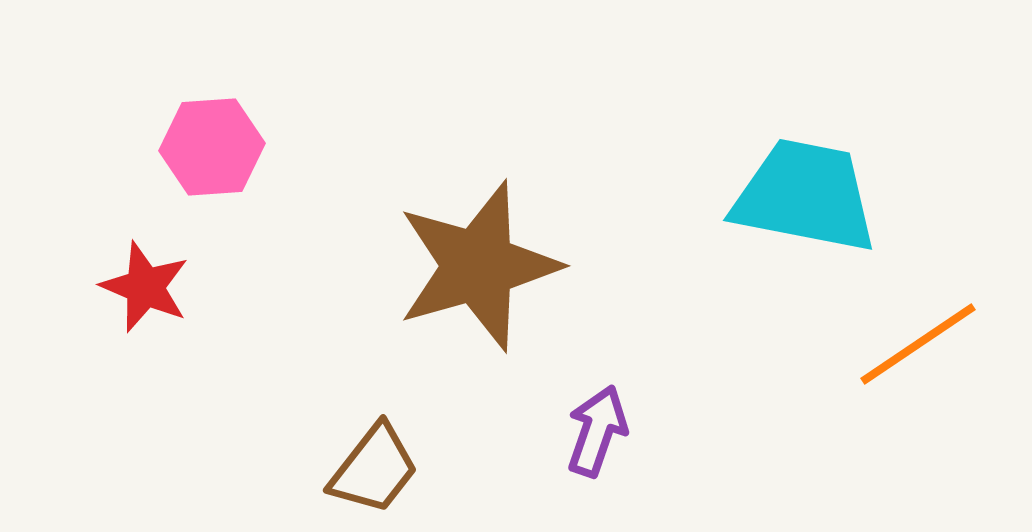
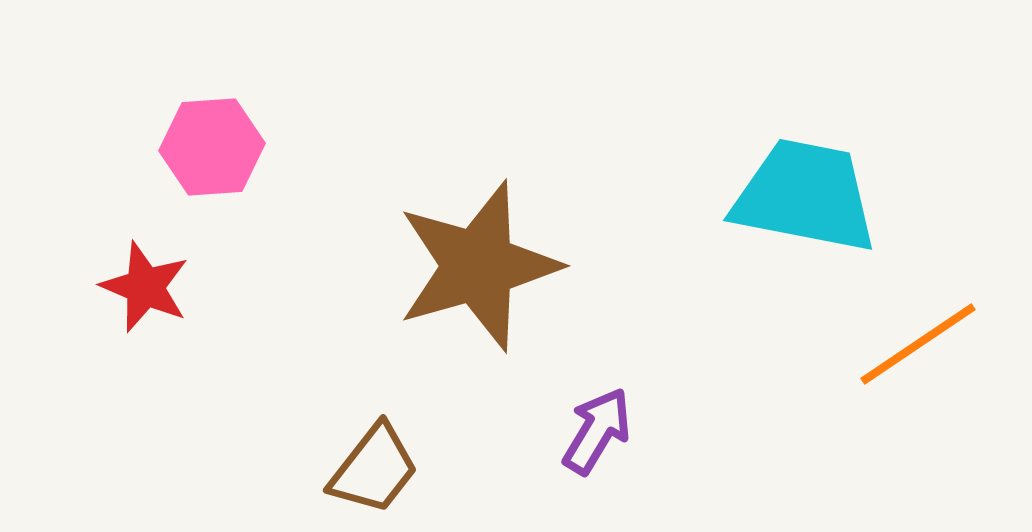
purple arrow: rotated 12 degrees clockwise
